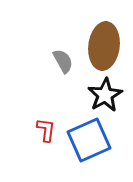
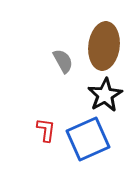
blue square: moved 1 px left, 1 px up
